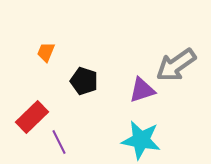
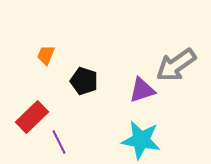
orange trapezoid: moved 3 px down
